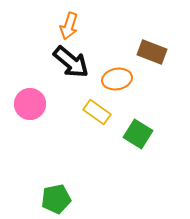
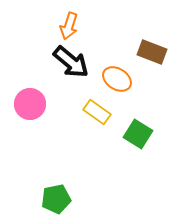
orange ellipse: rotated 44 degrees clockwise
